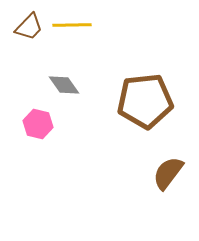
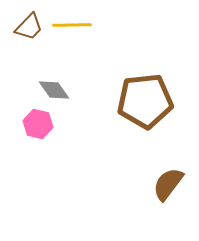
gray diamond: moved 10 px left, 5 px down
brown semicircle: moved 11 px down
